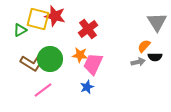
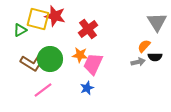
blue star: moved 1 px down
